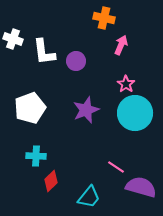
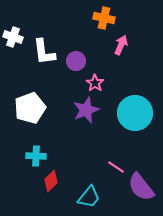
white cross: moved 2 px up
pink star: moved 31 px left, 1 px up
purple semicircle: rotated 144 degrees counterclockwise
